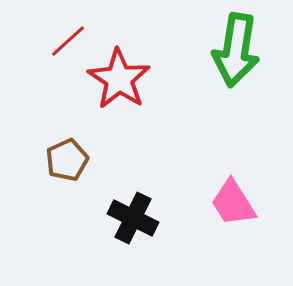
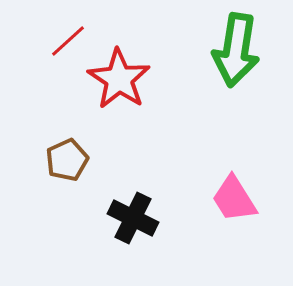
pink trapezoid: moved 1 px right, 4 px up
